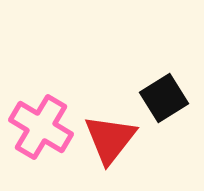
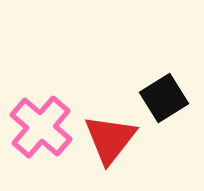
pink cross: rotated 10 degrees clockwise
